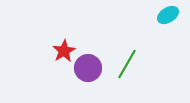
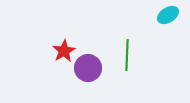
green line: moved 9 px up; rotated 28 degrees counterclockwise
